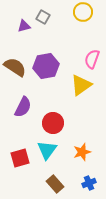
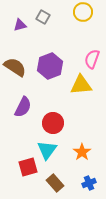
purple triangle: moved 4 px left, 1 px up
purple hexagon: moved 4 px right; rotated 10 degrees counterclockwise
yellow triangle: rotated 30 degrees clockwise
orange star: rotated 18 degrees counterclockwise
red square: moved 8 px right, 9 px down
brown rectangle: moved 1 px up
